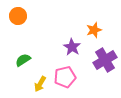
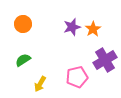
orange circle: moved 5 px right, 8 px down
orange star: moved 1 px left, 1 px up; rotated 14 degrees counterclockwise
purple star: moved 20 px up; rotated 24 degrees clockwise
pink pentagon: moved 12 px right
